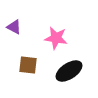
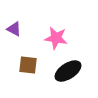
purple triangle: moved 2 px down
black ellipse: moved 1 px left
